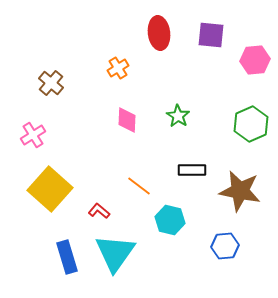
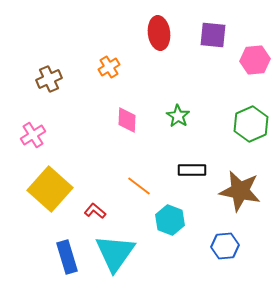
purple square: moved 2 px right
orange cross: moved 9 px left, 1 px up
brown cross: moved 2 px left, 4 px up; rotated 25 degrees clockwise
red L-shape: moved 4 px left
cyan hexagon: rotated 8 degrees clockwise
